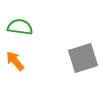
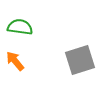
gray square: moved 3 px left, 2 px down
